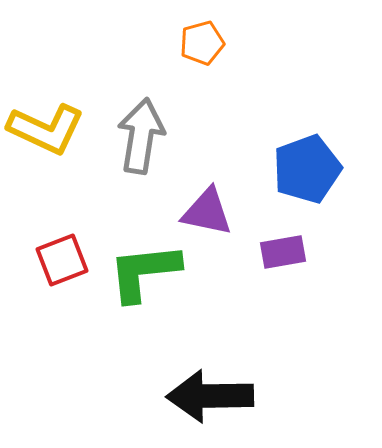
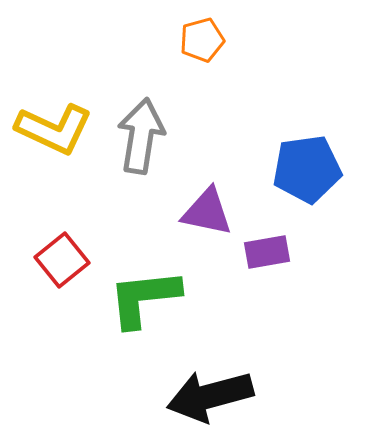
orange pentagon: moved 3 px up
yellow L-shape: moved 8 px right
blue pentagon: rotated 12 degrees clockwise
purple rectangle: moved 16 px left
red square: rotated 18 degrees counterclockwise
green L-shape: moved 26 px down
black arrow: rotated 14 degrees counterclockwise
